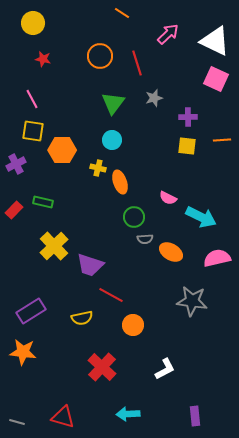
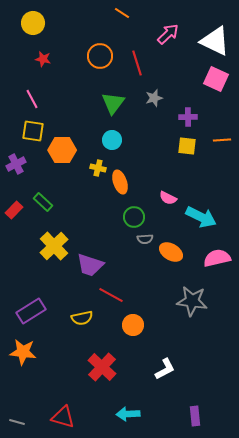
green rectangle at (43, 202): rotated 30 degrees clockwise
